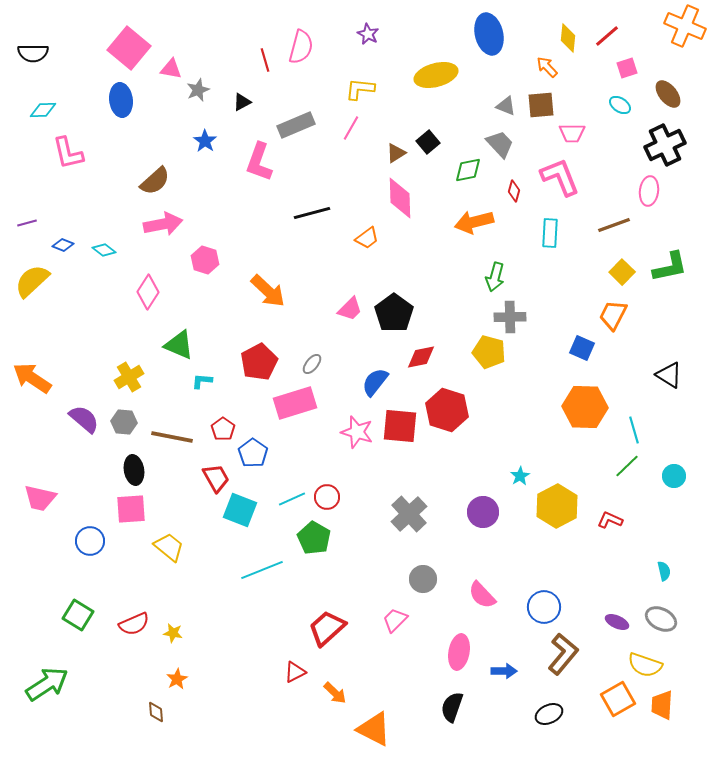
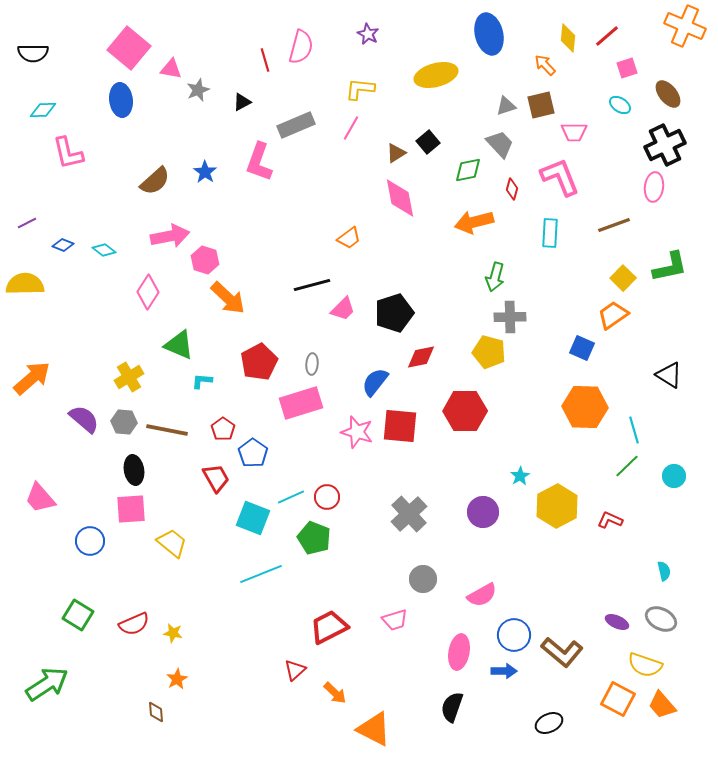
orange arrow at (547, 67): moved 2 px left, 2 px up
brown square at (541, 105): rotated 8 degrees counterclockwise
gray triangle at (506, 106): rotated 40 degrees counterclockwise
pink trapezoid at (572, 133): moved 2 px right, 1 px up
blue star at (205, 141): moved 31 px down
red diamond at (514, 191): moved 2 px left, 2 px up
pink ellipse at (649, 191): moved 5 px right, 4 px up
pink diamond at (400, 198): rotated 9 degrees counterclockwise
black line at (312, 213): moved 72 px down
purple line at (27, 223): rotated 12 degrees counterclockwise
pink arrow at (163, 224): moved 7 px right, 12 px down
orange trapezoid at (367, 238): moved 18 px left
yellow square at (622, 272): moved 1 px right, 6 px down
yellow semicircle at (32, 281): moved 7 px left, 3 px down; rotated 42 degrees clockwise
orange arrow at (268, 291): moved 40 px left, 7 px down
pink trapezoid at (350, 309): moved 7 px left
black pentagon at (394, 313): rotated 18 degrees clockwise
orange trapezoid at (613, 315): rotated 28 degrees clockwise
gray ellipse at (312, 364): rotated 35 degrees counterclockwise
orange arrow at (32, 378): rotated 105 degrees clockwise
pink rectangle at (295, 403): moved 6 px right
red hexagon at (447, 410): moved 18 px right, 1 px down; rotated 18 degrees counterclockwise
brown line at (172, 437): moved 5 px left, 7 px up
pink trapezoid at (40, 498): rotated 36 degrees clockwise
cyan line at (292, 499): moved 1 px left, 2 px up
cyan square at (240, 510): moved 13 px right, 8 px down
green pentagon at (314, 538): rotated 8 degrees counterclockwise
yellow trapezoid at (169, 547): moved 3 px right, 4 px up
cyan line at (262, 570): moved 1 px left, 4 px down
pink semicircle at (482, 595): rotated 76 degrees counterclockwise
blue circle at (544, 607): moved 30 px left, 28 px down
pink trapezoid at (395, 620): rotated 152 degrees counterclockwise
red trapezoid at (327, 628): moved 2 px right, 1 px up; rotated 15 degrees clockwise
brown L-shape at (563, 654): moved 1 px left, 2 px up; rotated 90 degrees clockwise
red triangle at (295, 672): moved 2 px up; rotated 15 degrees counterclockwise
orange square at (618, 699): rotated 32 degrees counterclockwise
orange trapezoid at (662, 705): rotated 44 degrees counterclockwise
black ellipse at (549, 714): moved 9 px down
